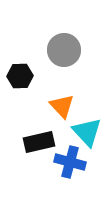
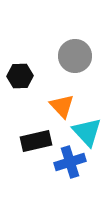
gray circle: moved 11 px right, 6 px down
black rectangle: moved 3 px left, 1 px up
blue cross: rotated 32 degrees counterclockwise
